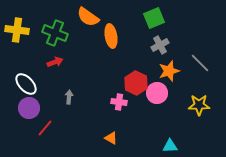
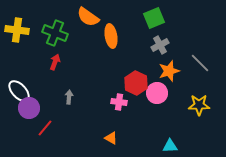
red arrow: rotated 49 degrees counterclockwise
white ellipse: moved 7 px left, 7 px down
